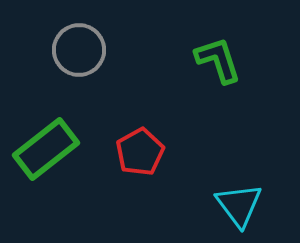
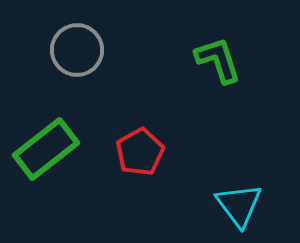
gray circle: moved 2 px left
